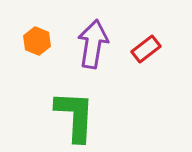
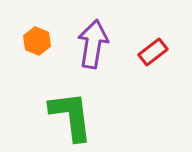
red rectangle: moved 7 px right, 3 px down
green L-shape: moved 4 px left; rotated 10 degrees counterclockwise
